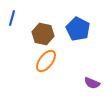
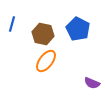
blue line: moved 6 px down
